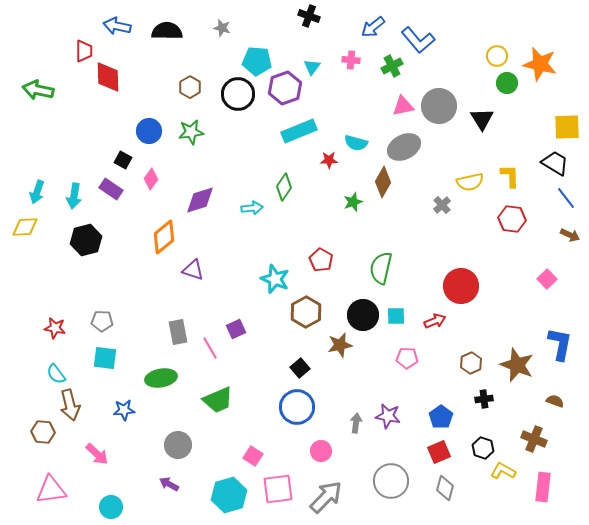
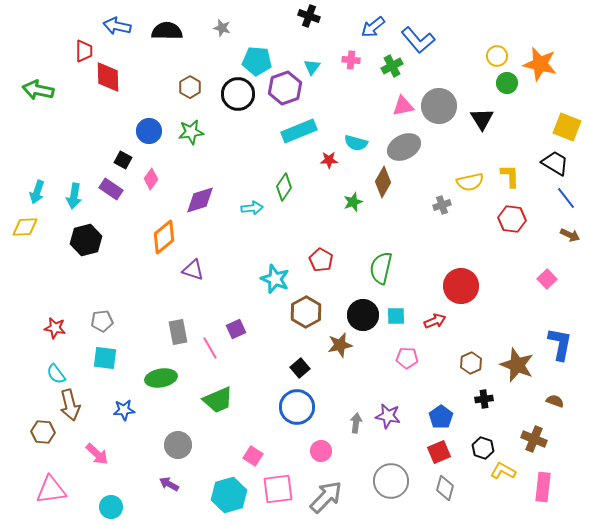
yellow square at (567, 127): rotated 24 degrees clockwise
gray cross at (442, 205): rotated 24 degrees clockwise
gray pentagon at (102, 321): rotated 10 degrees counterclockwise
